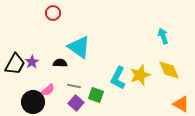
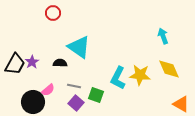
yellow diamond: moved 1 px up
yellow star: rotated 25 degrees clockwise
